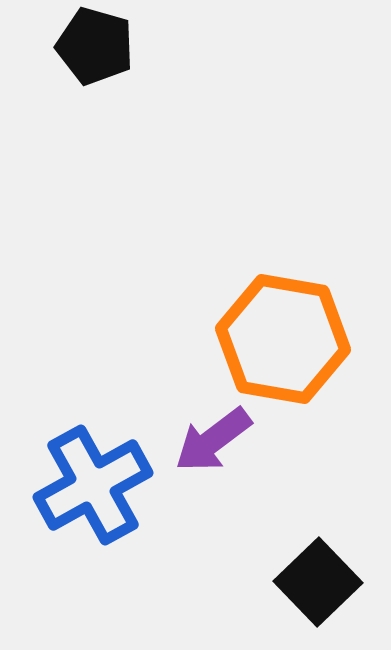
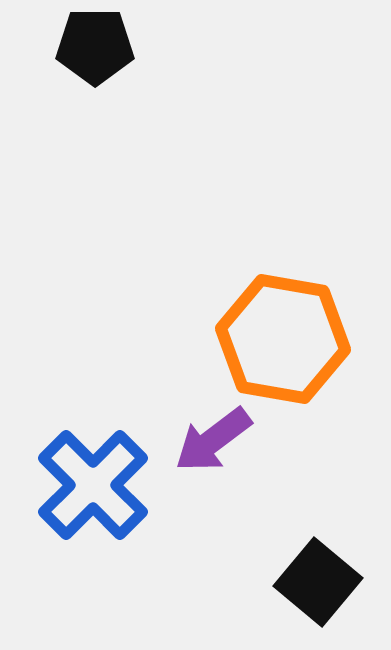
black pentagon: rotated 16 degrees counterclockwise
blue cross: rotated 16 degrees counterclockwise
black square: rotated 6 degrees counterclockwise
